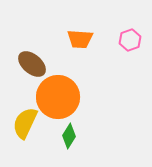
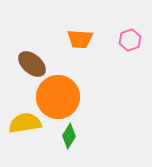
yellow semicircle: rotated 56 degrees clockwise
